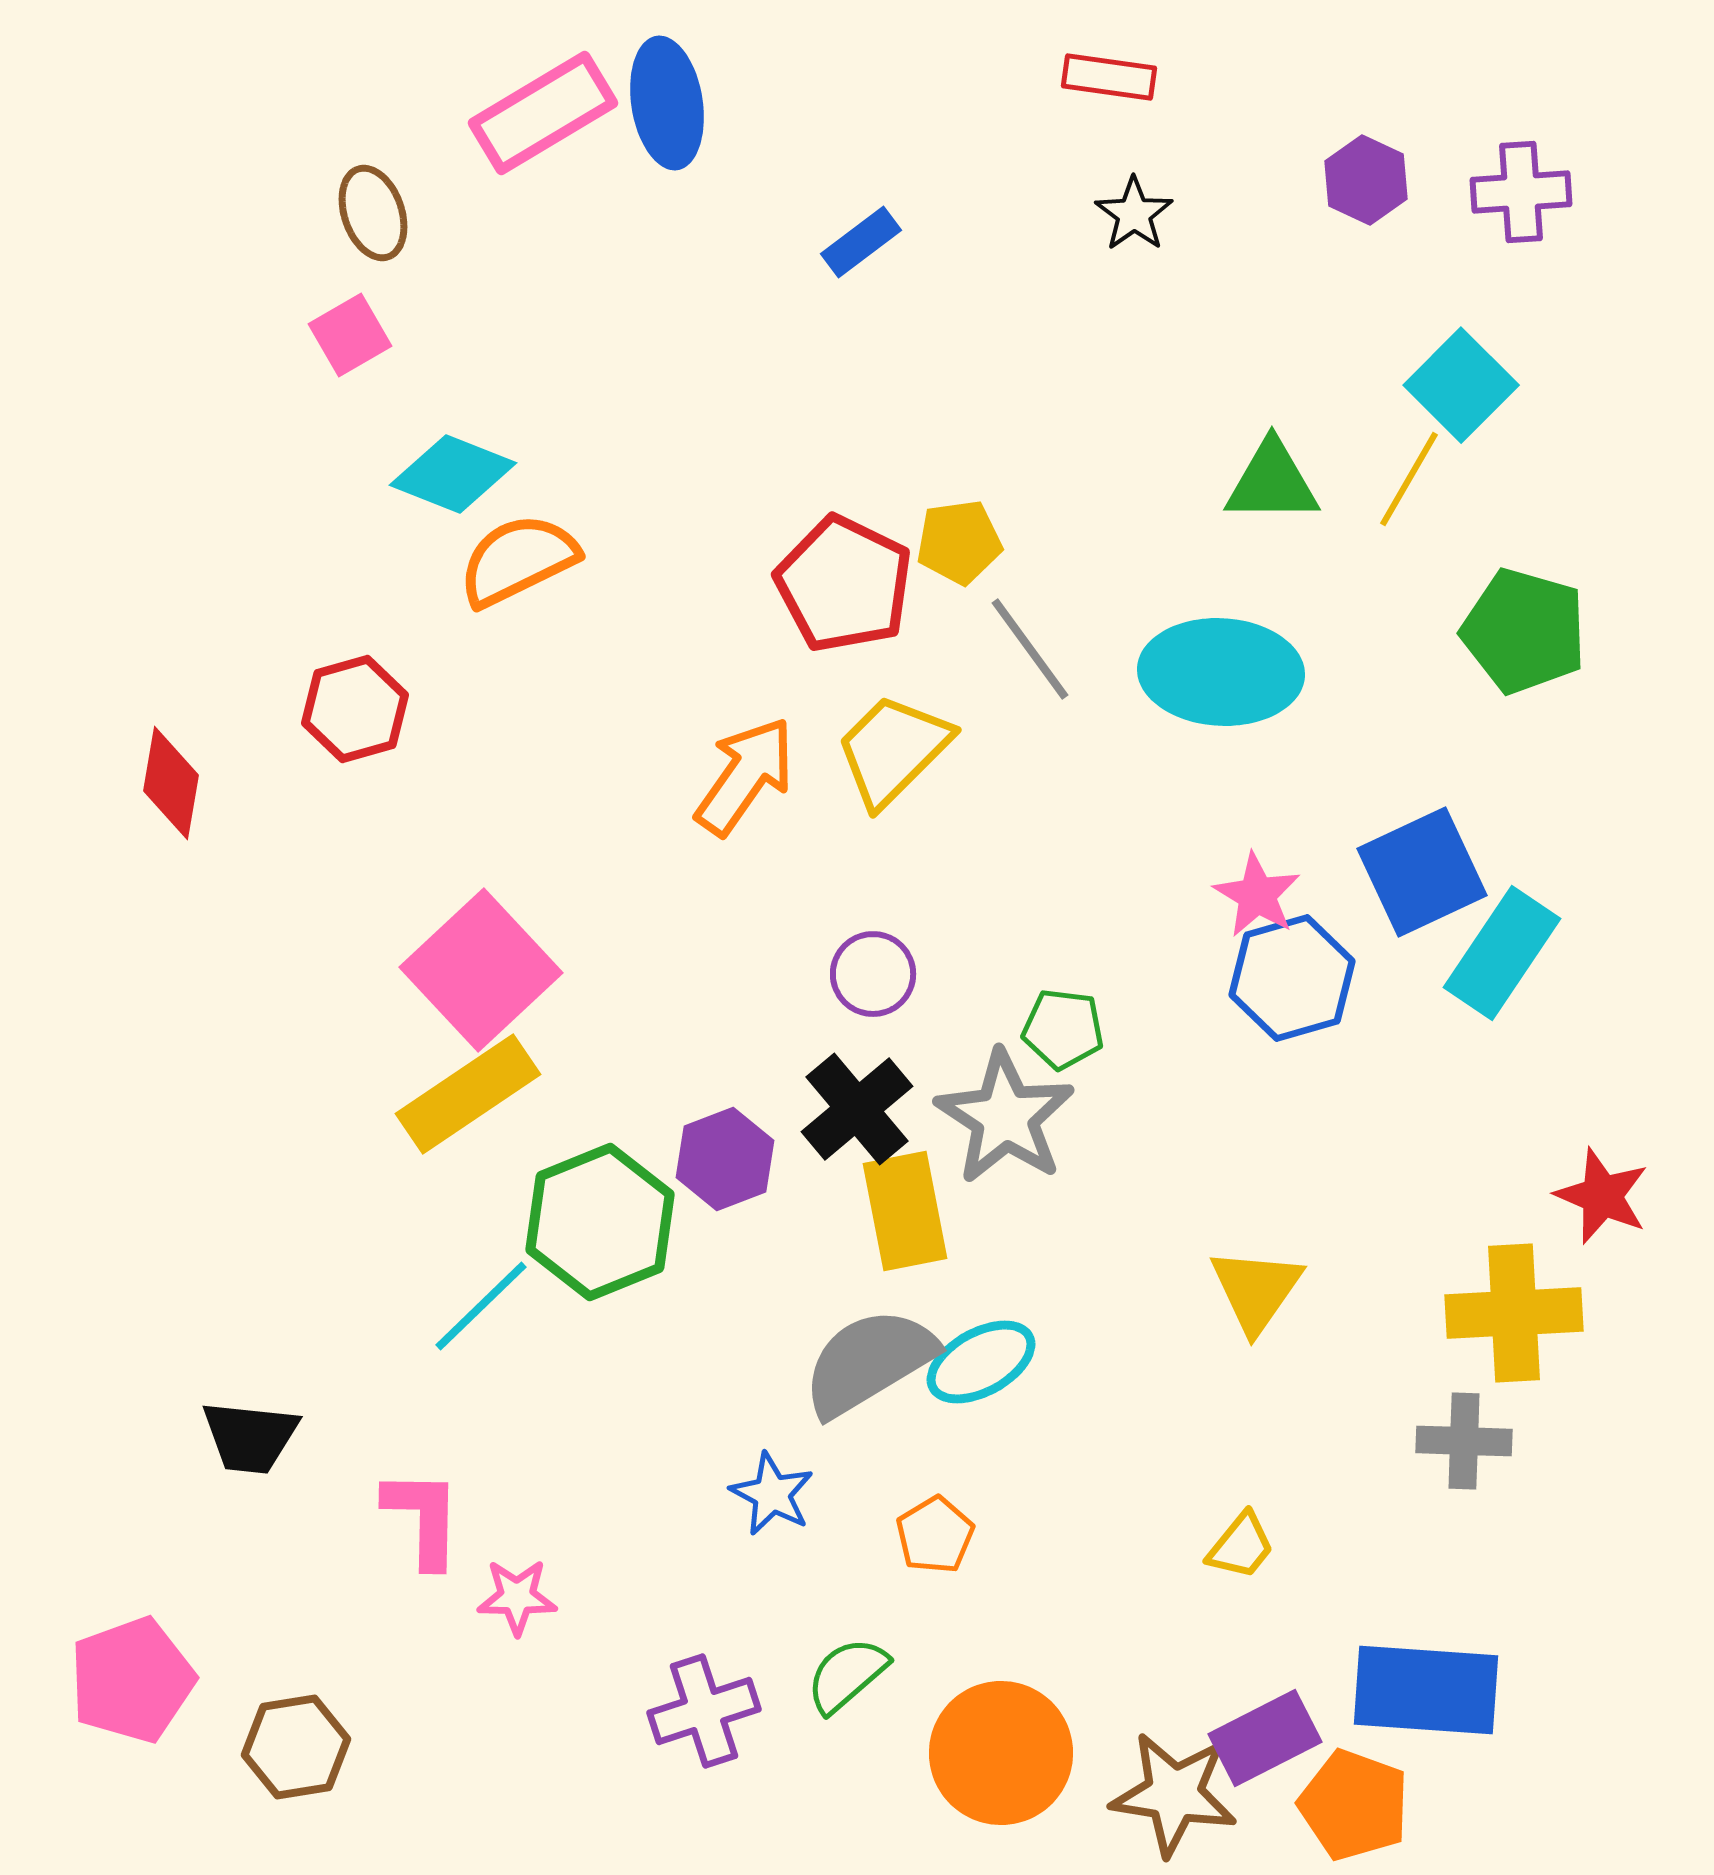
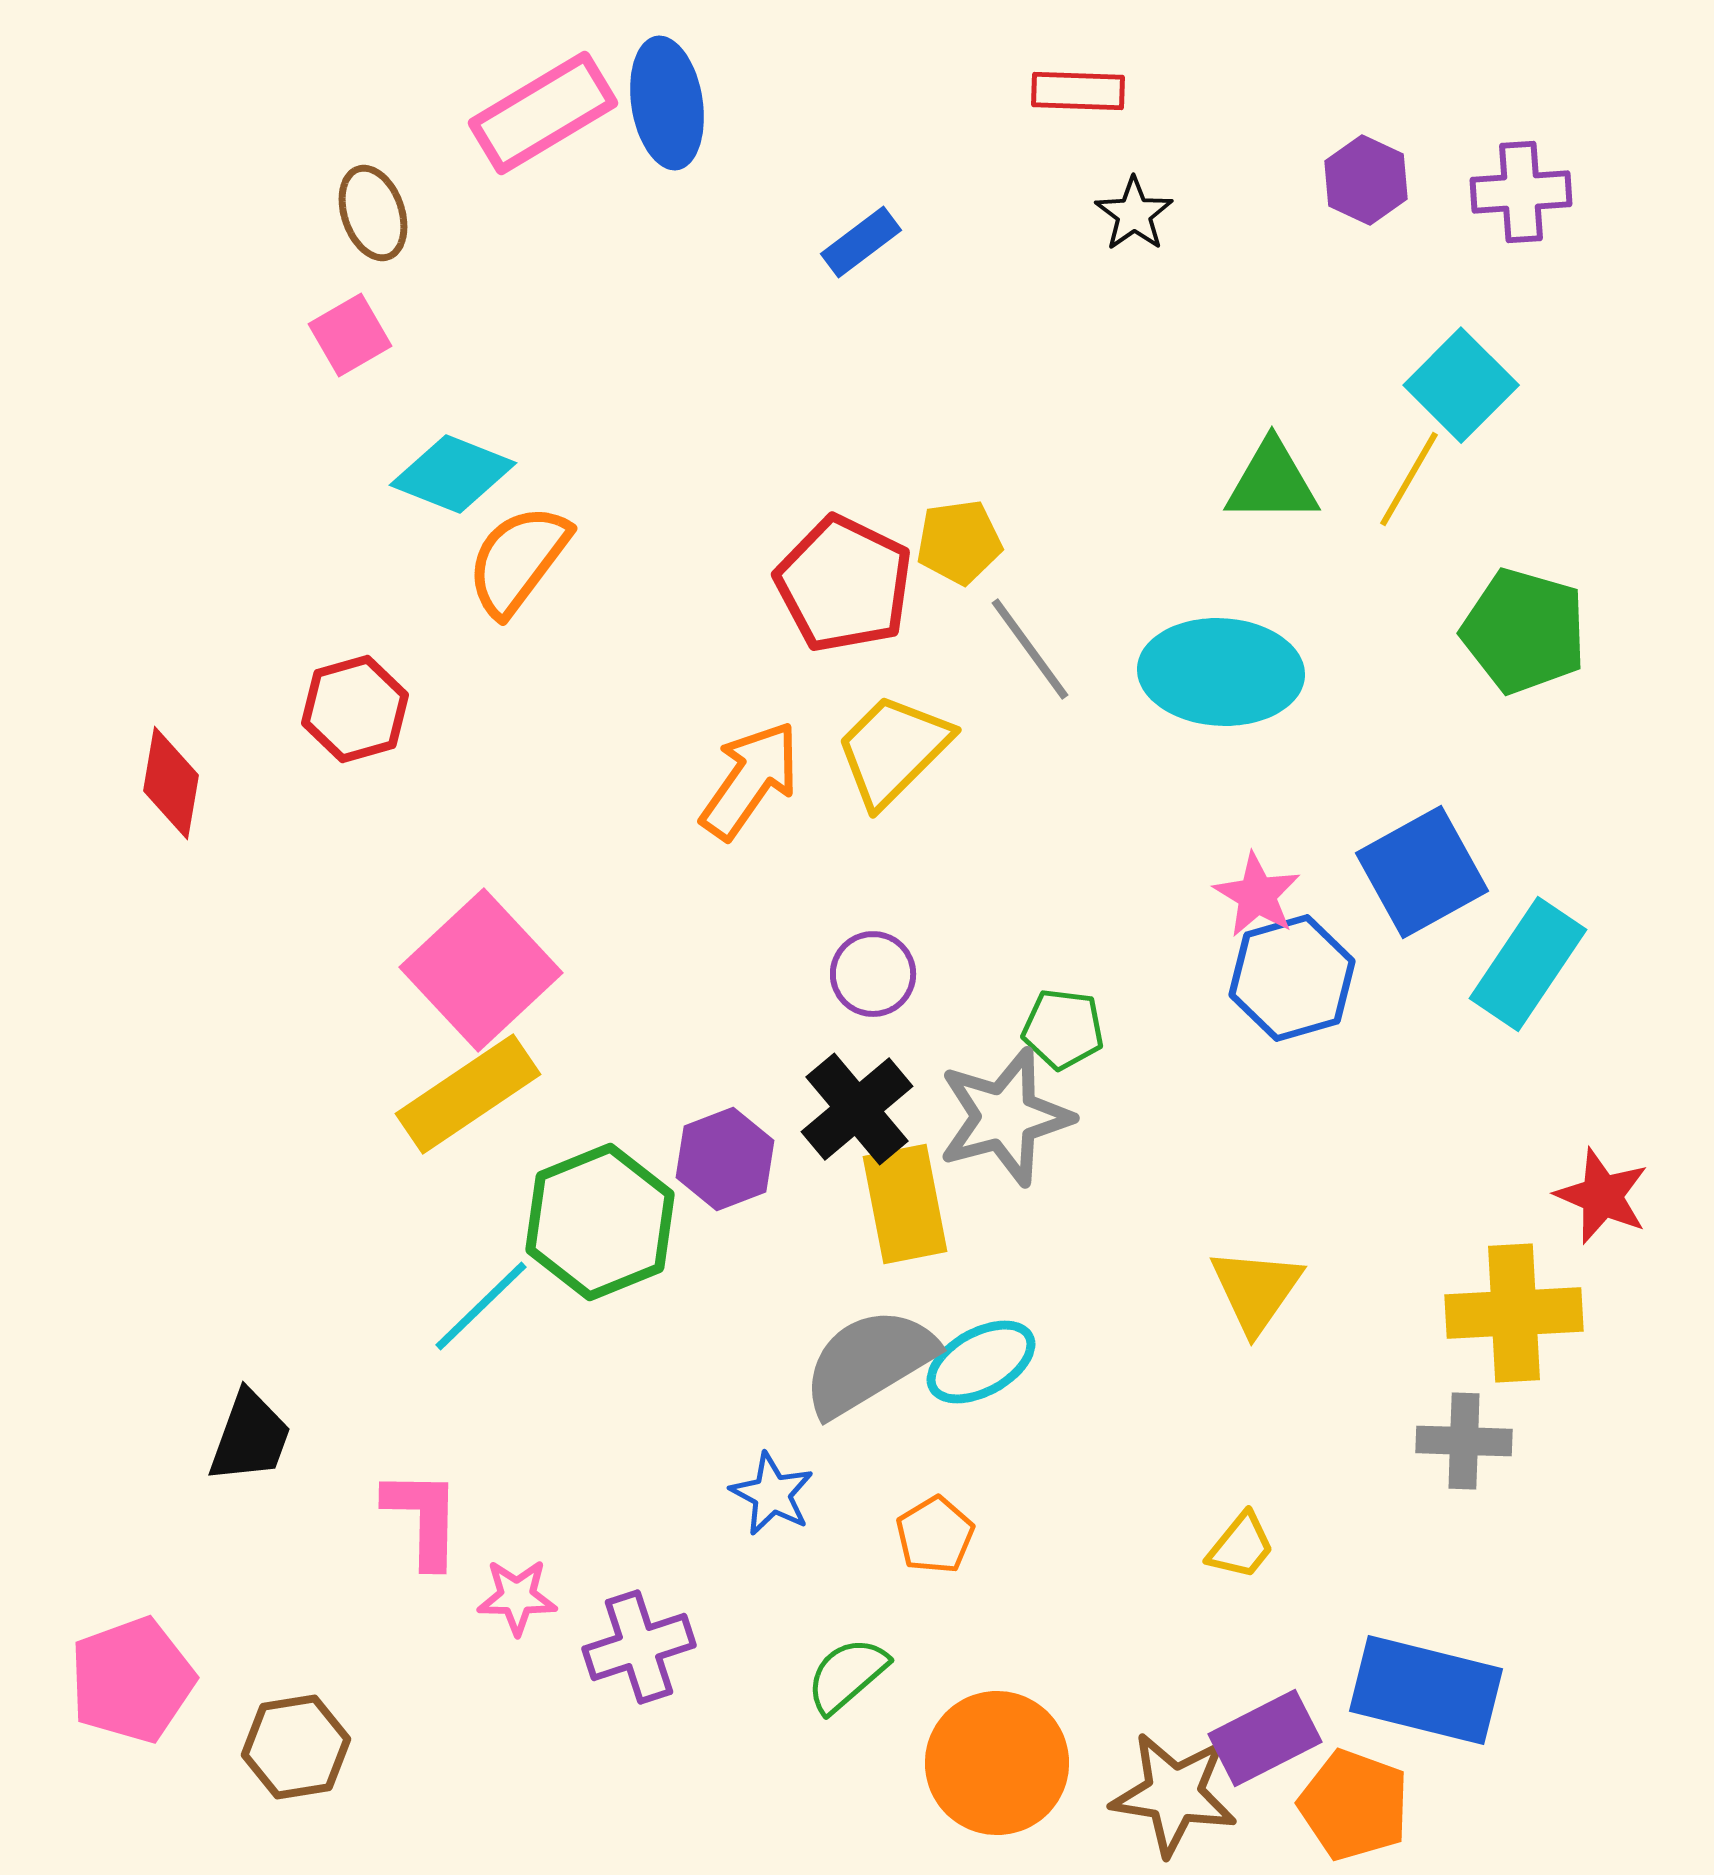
red rectangle at (1109, 77): moved 31 px left, 14 px down; rotated 6 degrees counterclockwise
orange semicircle at (518, 560): rotated 27 degrees counterclockwise
orange arrow at (745, 776): moved 5 px right, 4 px down
blue square at (1422, 872): rotated 4 degrees counterclockwise
cyan rectangle at (1502, 953): moved 26 px right, 11 px down
gray star at (1005, 1117): rotated 24 degrees clockwise
yellow rectangle at (905, 1211): moved 7 px up
black trapezoid at (250, 1437): rotated 76 degrees counterclockwise
blue rectangle at (1426, 1690): rotated 10 degrees clockwise
purple cross at (704, 1711): moved 65 px left, 64 px up
orange circle at (1001, 1753): moved 4 px left, 10 px down
